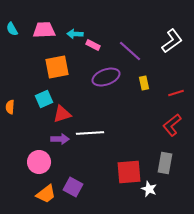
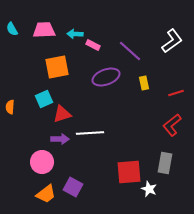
pink circle: moved 3 px right
